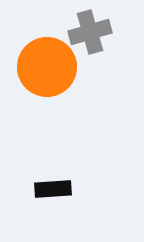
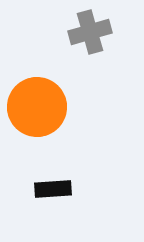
orange circle: moved 10 px left, 40 px down
